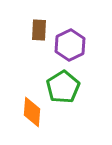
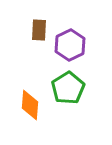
green pentagon: moved 5 px right, 1 px down
orange diamond: moved 2 px left, 7 px up
